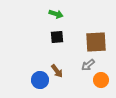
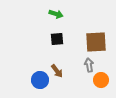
black square: moved 2 px down
gray arrow: moved 1 px right; rotated 120 degrees clockwise
